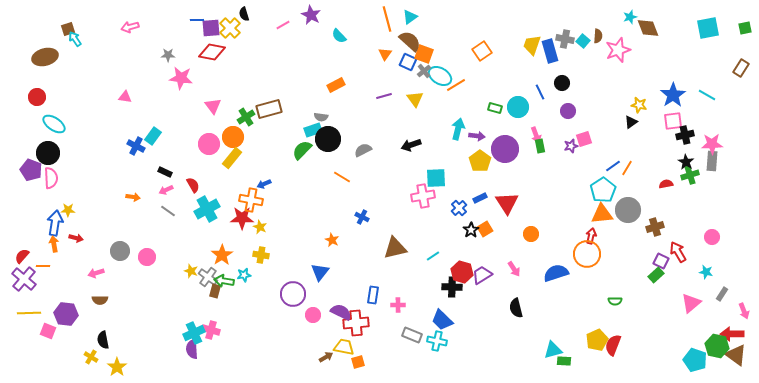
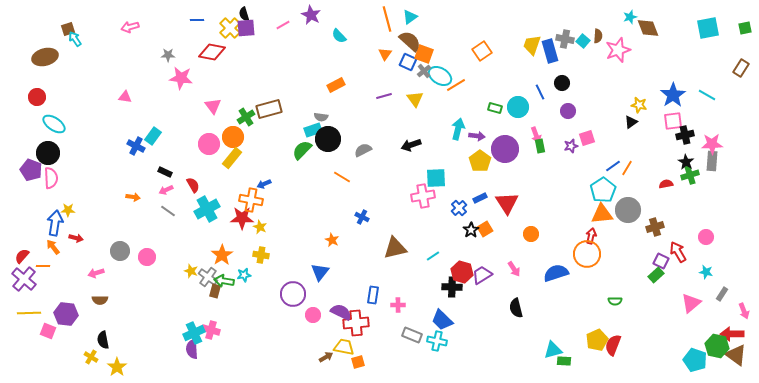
purple square at (211, 28): moved 35 px right
pink square at (584, 139): moved 3 px right, 1 px up
pink circle at (712, 237): moved 6 px left
orange arrow at (54, 244): moved 1 px left, 3 px down; rotated 28 degrees counterclockwise
